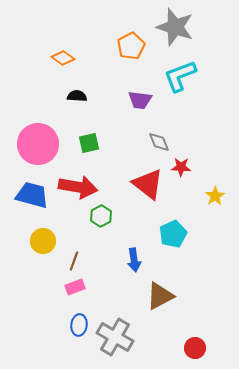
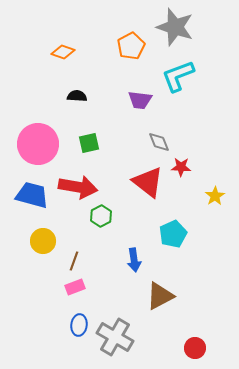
orange diamond: moved 6 px up; rotated 15 degrees counterclockwise
cyan L-shape: moved 2 px left
red triangle: moved 2 px up
